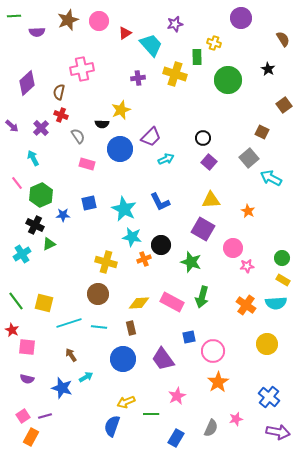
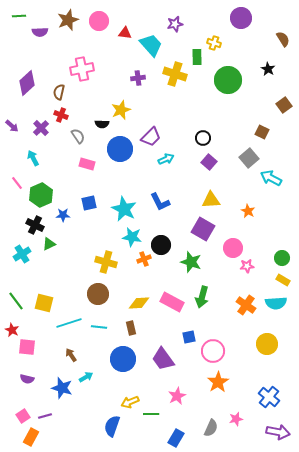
green line at (14, 16): moved 5 px right
purple semicircle at (37, 32): moved 3 px right
red triangle at (125, 33): rotated 40 degrees clockwise
yellow arrow at (126, 402): moved 4 px right
